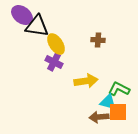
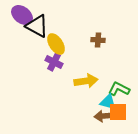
black triangle: rotated 20 degrees clockwise
brown arrow: moved 5 px right, 1 px up
